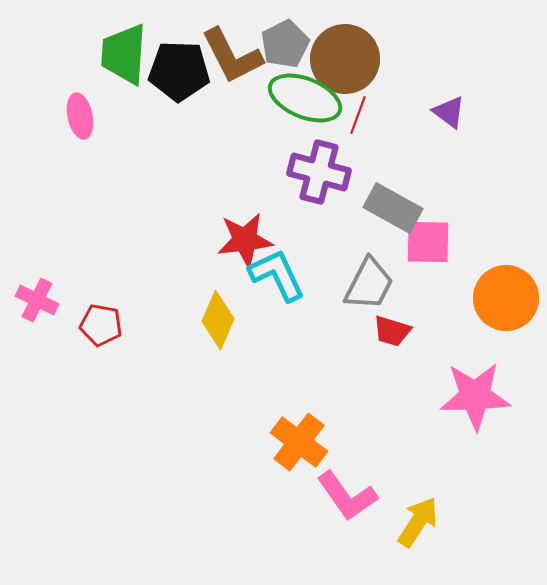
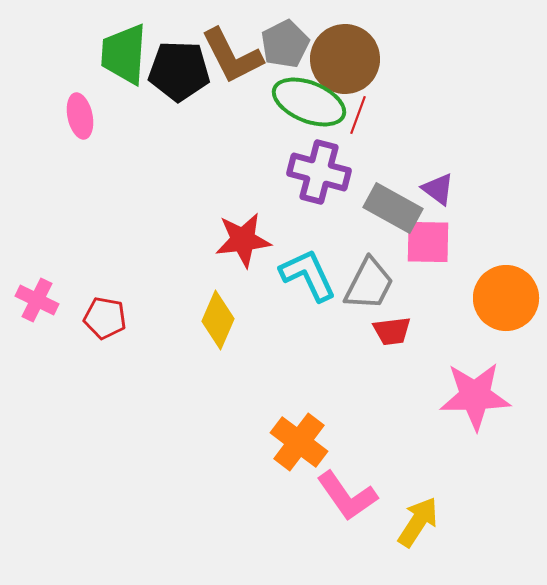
green ellipse: moved 4 px right, 4 px down
purple triangle: moved 11 px left, 77 px down
red star: moved 2 px left
cyan L-shape: moved 31 px right
red pentagon: moved 4 px right, 7 px up
red trapezoid: rotated 24 degrees counterclockwise
